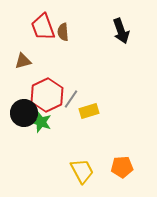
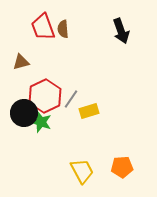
brown semicircle: moved 3 px up
brown triangle: moved 2 px left, 1 px down
red hexagon: moved 2 px left, 1 px down
